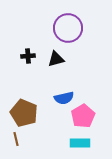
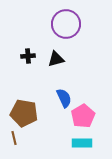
purple circle: moved 2 px left, 4 px up
blue semicircle: rotated 102 degrees counterclockwise
brown pentagon: rotated 12 degrees counterclockwise
brown line: moved 2 px left, 1 px up
cyan rectangle: moved 2 px right
